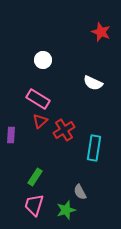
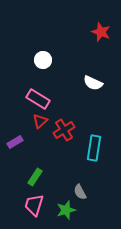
purple rectangle: moved 4 px right, 7 px down; rotated 56 degrees clockwise
